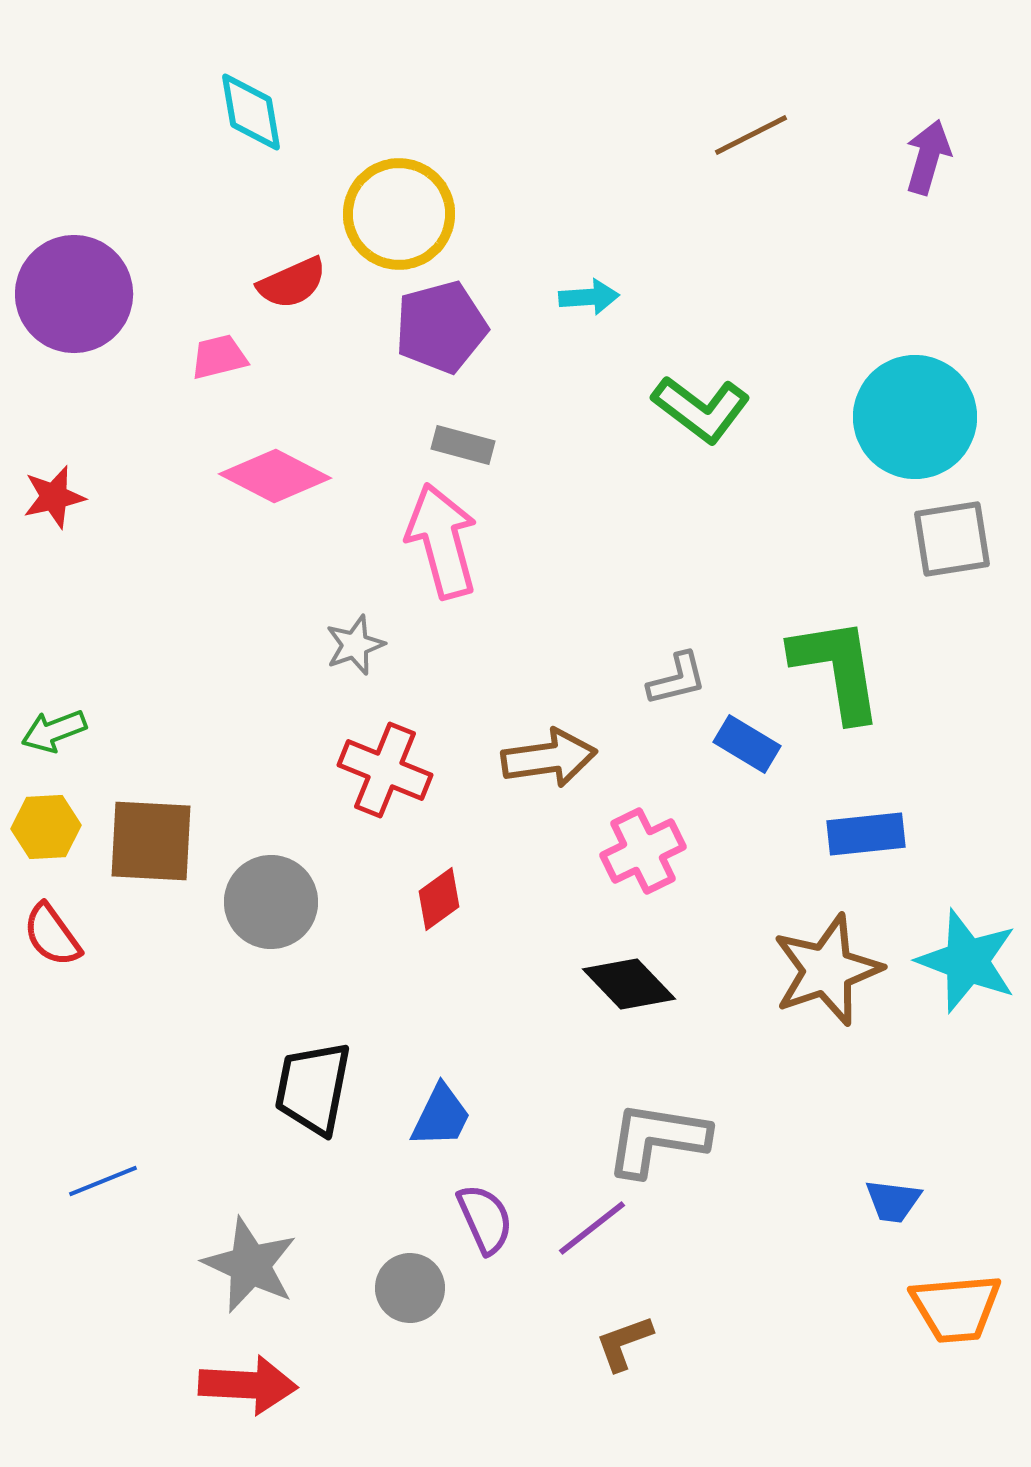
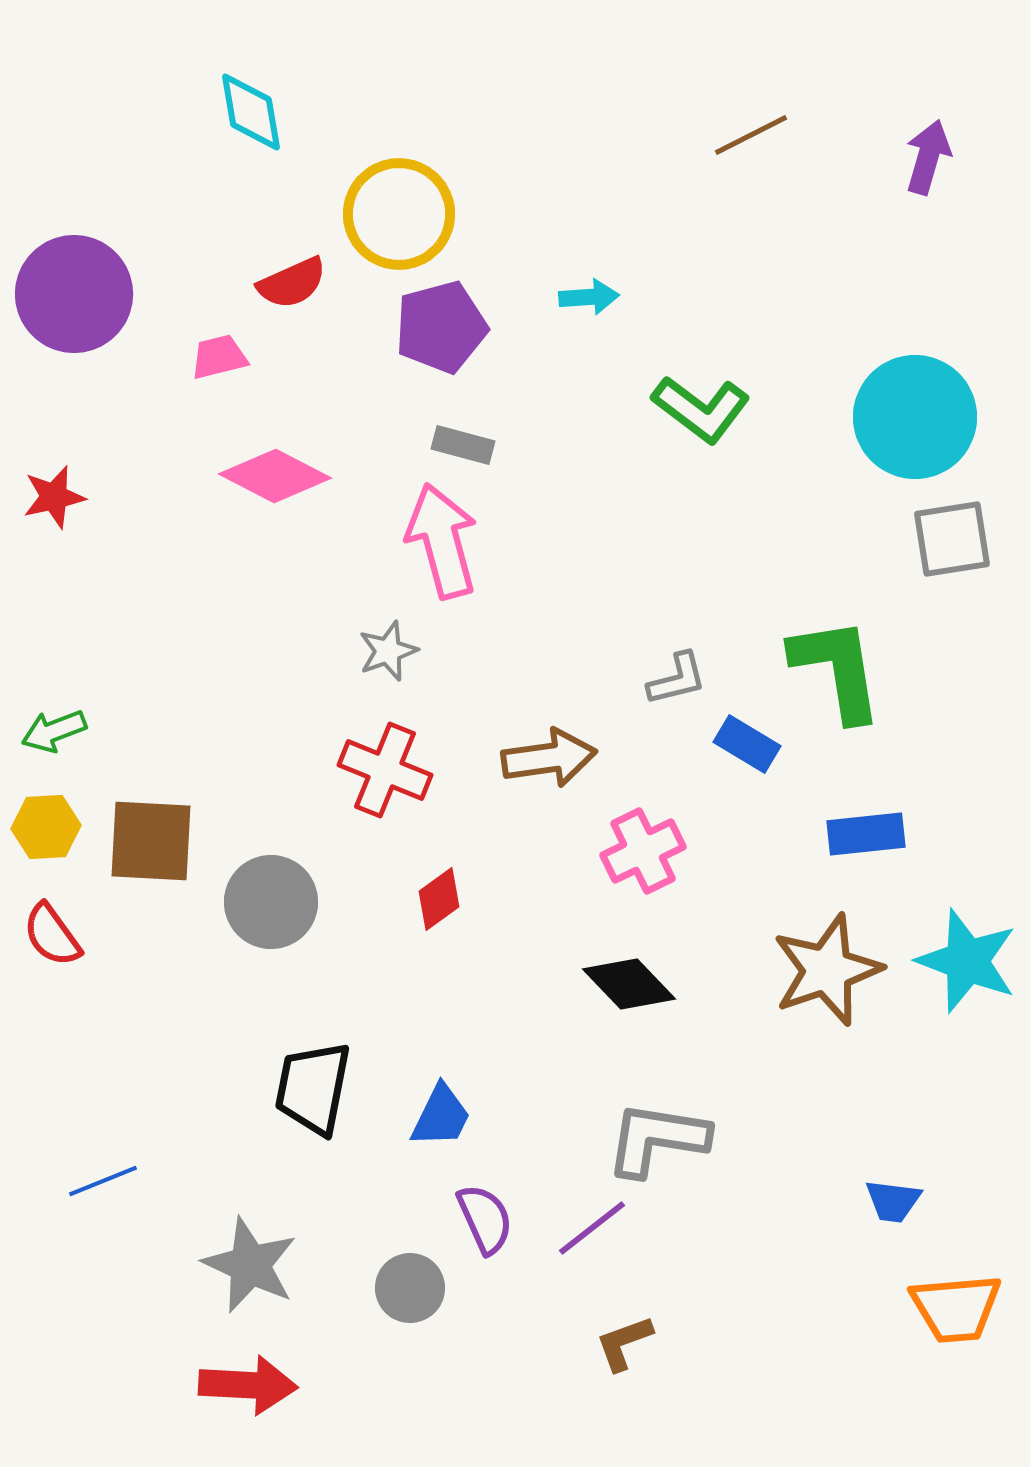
gray star at (355, 645): moved 33 px right, 6 px down
